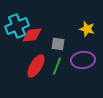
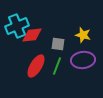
yellow star: moved 4 px left, 6 px down
